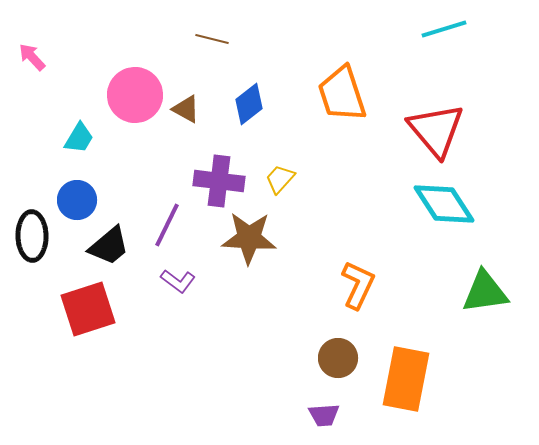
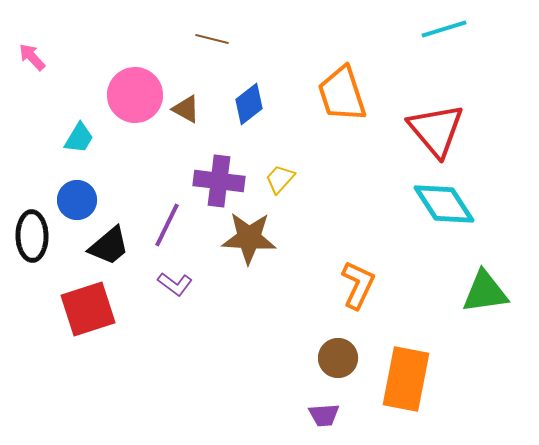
purple L-shape: moved 3 px left, 3 px down
